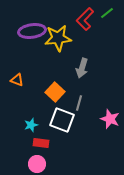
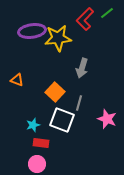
pink star: moved 3 px left
cyan star: moved 2 px right
